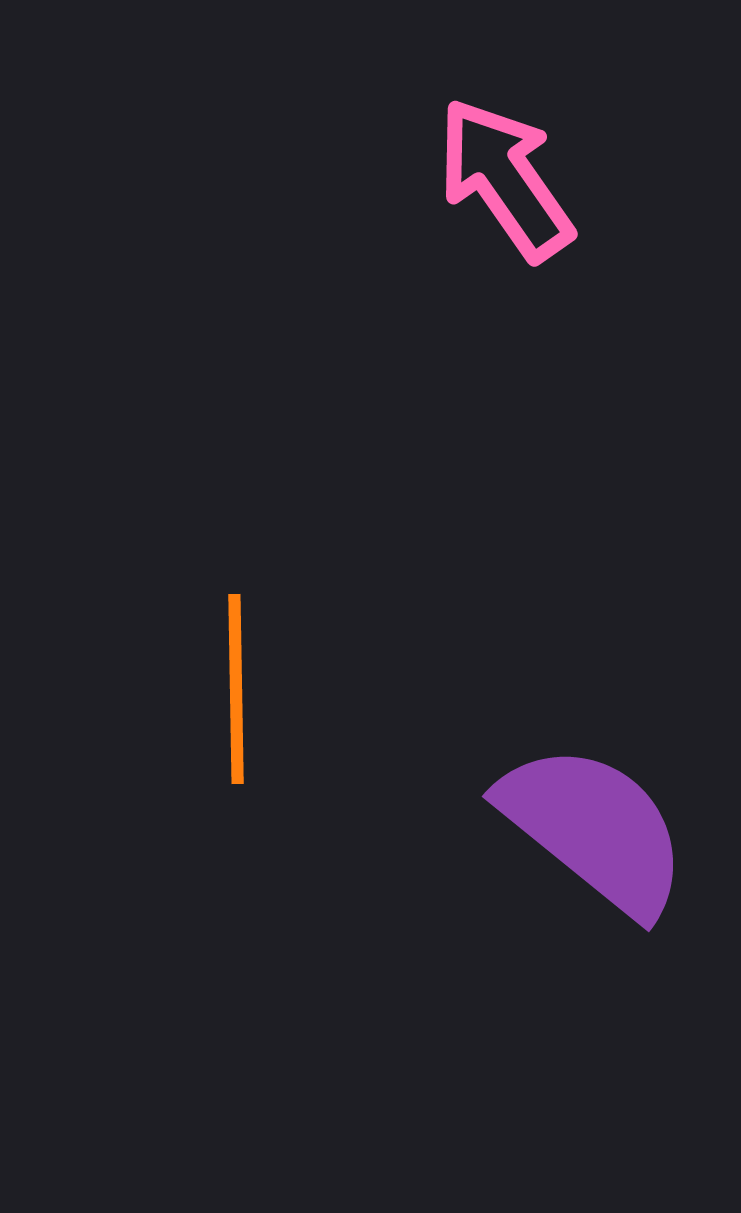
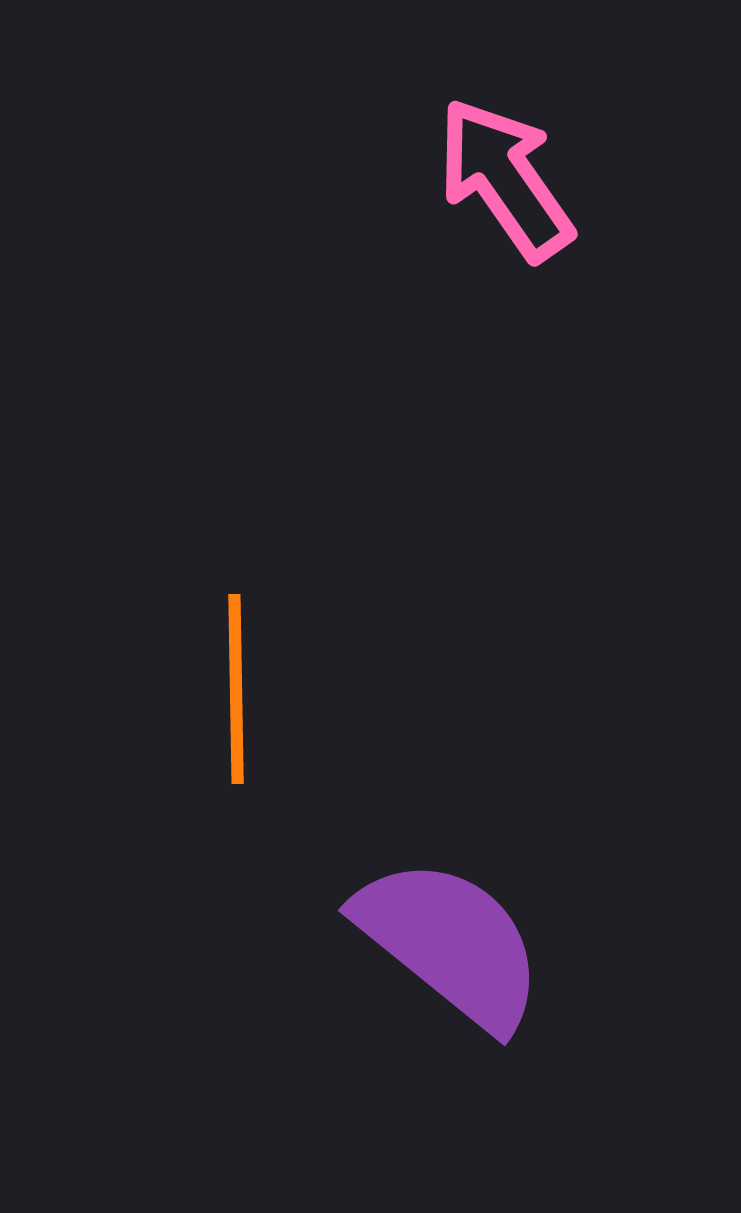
purple semicircle: moved 144 px left, 114 px down
